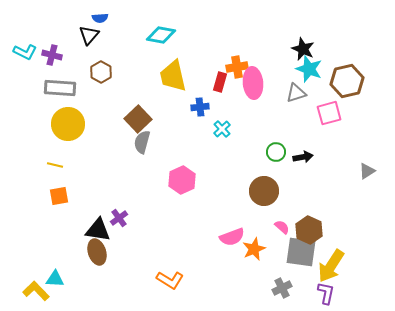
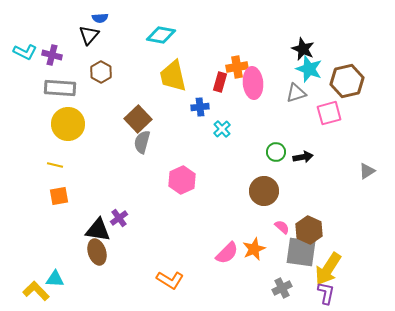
pink semicircle at (232, 237): moved 5 px left, 16 px down; rotated 25 degrees counterclockwise
yellow arrow at (331, 266): moved 3 px left, 3 px down
